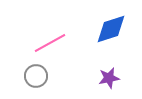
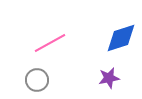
blue diamond: moved 10 px right, 9 px down
gray circle: moved 1 px right, 4 px down
